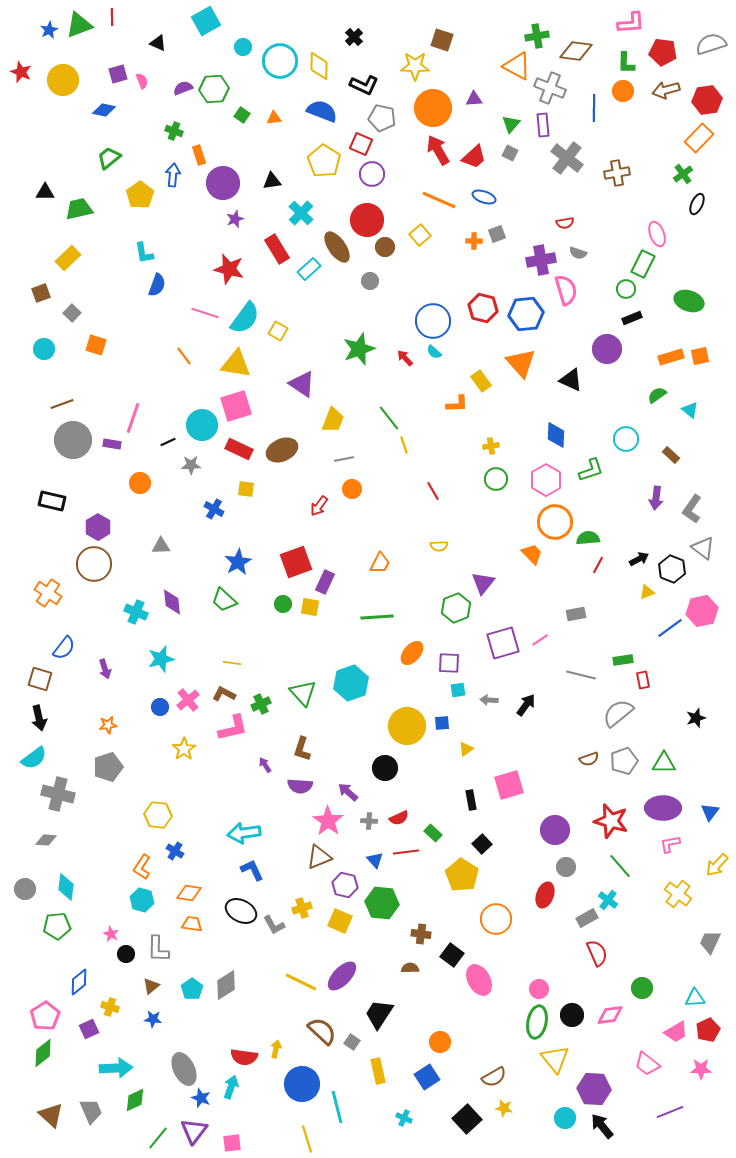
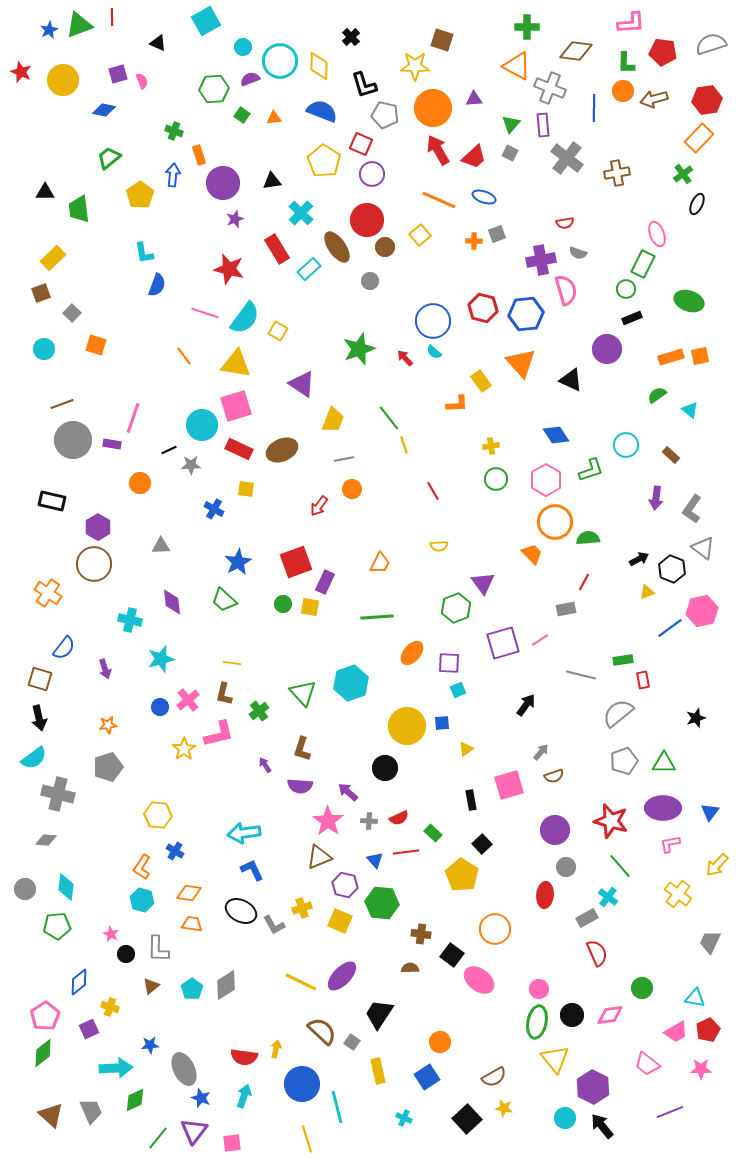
green cross at (537, 36): moved 10 px left, 9 px up; rotated 10 degrees clockwise
black cross at (354, 37): moved 3 px left
black L-shape at (364, 85): rotated 48 degrees clockwise
purple semicircle at (183, 88): moved 67 px right, 9 px up
brown arrow at (666, 90): moved 12 px left, 9 px down
gray pentagon at (382, 118): moved 3 px right, 3 px up
green trapezoid at (79, 209): rotated 84 degrees counterclockwise
yellow rectangle at (68, 258): moved 15 px left
blue diamond at (556, 435): rotated 36 degrees counterclockwise
cyan circle at (626, 439): moved 6 px down
black line at (168, 442): moved 1 px right, 8 px down
red line at (598, 565): moved 14 px left, 17 px down
purple triangle at (483, 583): rotated 15 degrees counterclockwise
cyan cross at (136, 612): moved 6 px left, 8 px down; rotated 10 degrees counterclockwise
gray rectangle at (576, 614): moved 10 px left, 5 px up
cyan square at (458, 690): rotated 14 degrees counterclockwise
brown L-shape at (224, 694): rotated 105 degrees counterclockwise
gray arrow at (489, 700): moved 52 px right, 52 px down; rotated 126 degrees clockwise
green cross at (261, 704): moved 2 px left, 7 px down; rotated 12 degrees counterclockwise
pink L-shape at (233, 728): moved 14 px left, 6 px down
brown semicircle at (589, 759): moved 35 px left, 17 px down
red ellipse at (545, 895): rotated 15 degrees counterclockwise
cyan cross at (608, 900): moved 3 px up
orange circle at (496, 919): moved 1 px left, 10 px down
pink ellipse at (479, 980): rotated 24 degrees counterclockwise
cyan triangle at (695, 998): rotated 15 degrees clockwise
blue star at (153, 1019): moved 3 px left, 26 px down; rotated 12 degrees counterclockwise
cyan arrow at (231, 1087): moved 13 px right, 9 px down
purple hexagon at (594, 1089): moved 1 px left, 2 px up; rotated 24 degrees clockwise
